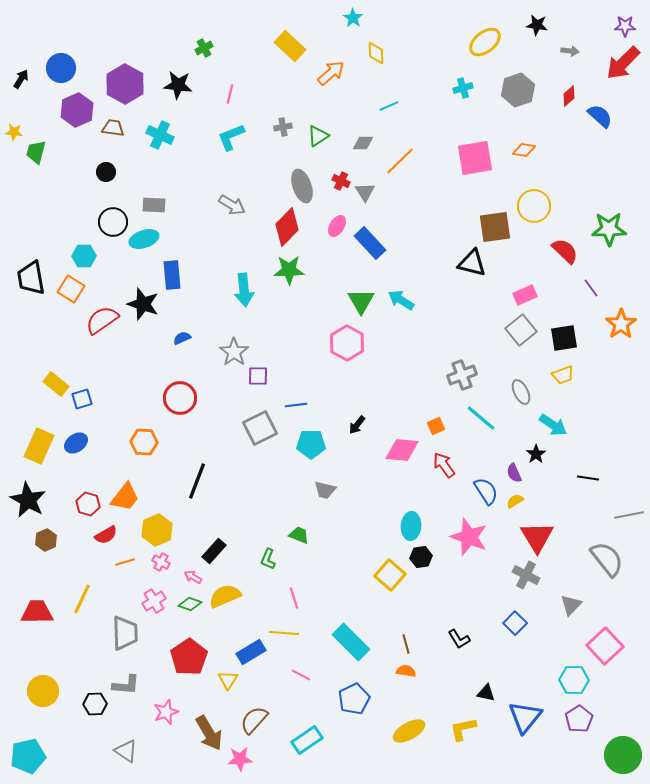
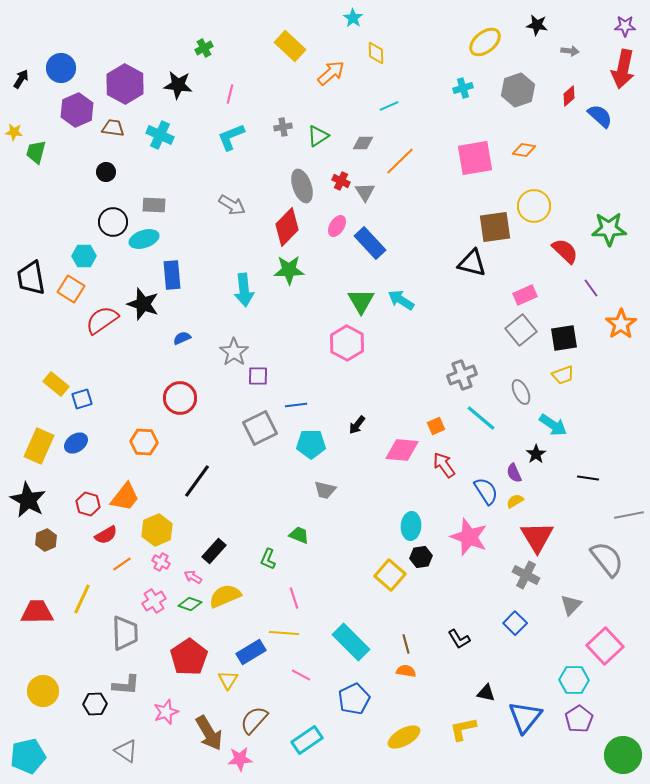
red arrow at (623, 63): moved 6 px down; rotated 33 degrees counterclockwise
black line at (197, 481): rotated 15 degrees clockwise
orange line at (125, 562): moved 3 px left, 2 px down; rotated 18 degrees counterclockwise
yellow ellipse at (409, 731): moved 5 px left, 6 px down
